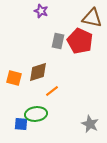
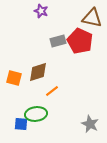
gray rectangle: rotated 63 degrees clockwise
